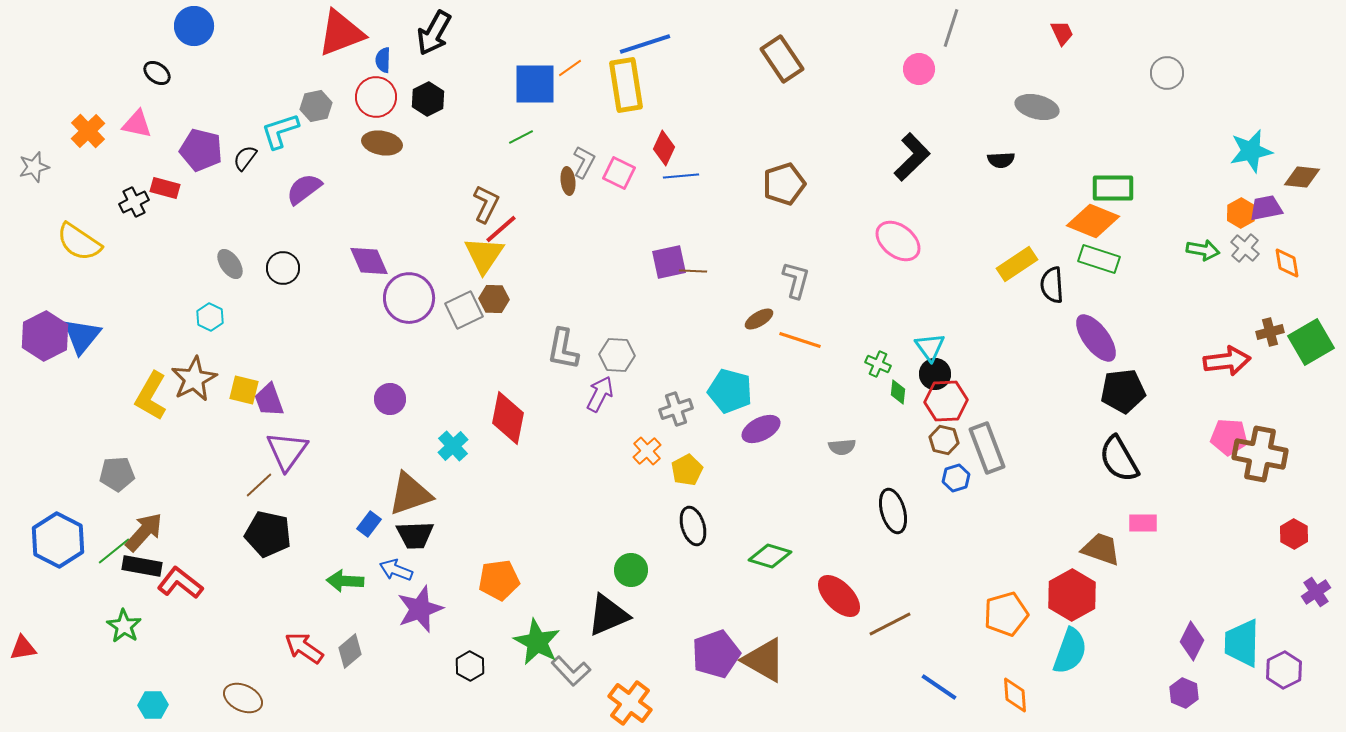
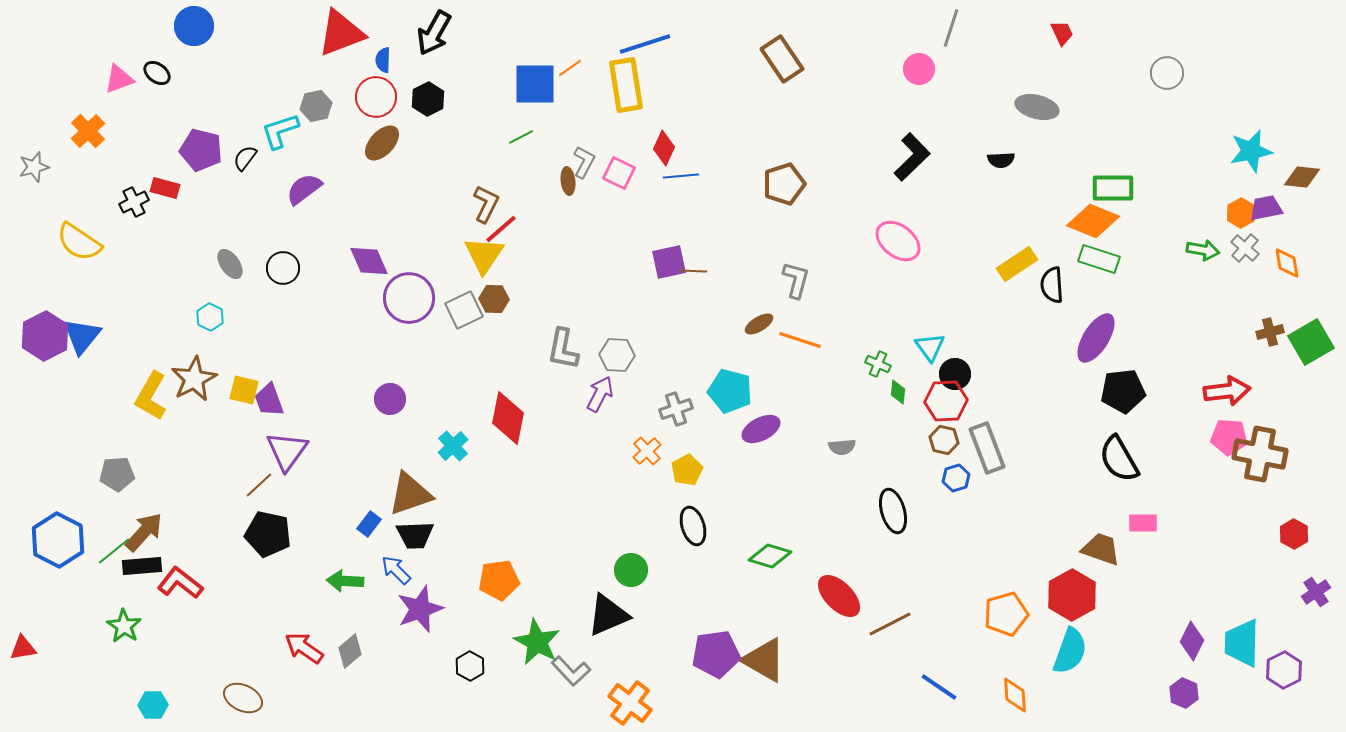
pink triangle at (137, 124): moved 18 px left, 45 px up; rotated 32 degrees counterclockwise
brown ellipse at (382, 143): rotated 57 degrees counterclockwise
brown ellipse at (759, 319): moved 5 px down
purple ellipse at (1096, 338): rotated 69 degrees clockwise
red arrow at (1227, 361): moved 30 px down
black circle at (935, 374): moved 20 px right
black rectangle at (142, 566): rotated 15 degrees counterclockwise
blue arrow at (396, 570): rotated 24 degrees clockwise
purple pentagon at (716, 654): rotated 12 degrees clockwise
